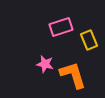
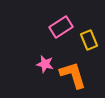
pink rectangle: rotated 15 degrees counterclockwise
